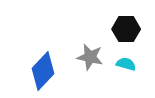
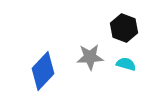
black hexagon: moved 2 px left, 1 px up; rotated 20 degrees clockwise
gray star: rotated 16 degrees counterclockwise
